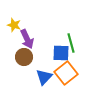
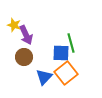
purple arrow: moved 1 px left, 4 px up
